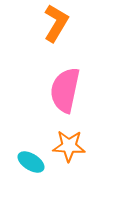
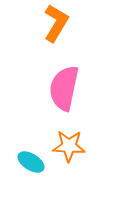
pink semicircle: moved 1 px left, 2 px up
